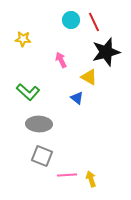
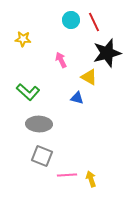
black star: moved 1 px right, 1 px down
blue triangle: rotated 24 degrees counterclockwise
